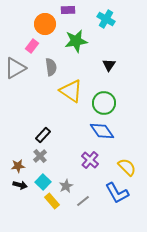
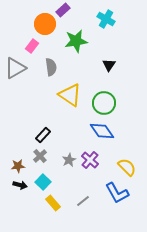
purple rectangle: moved 5 px left; rotated 40 degrees counterclockwise
yellow triangle: moved 1 px left, 4 px down
gray star: moved 3 px right, 26 px up
yellow rectangle: moved 1 px right, 2 px down
